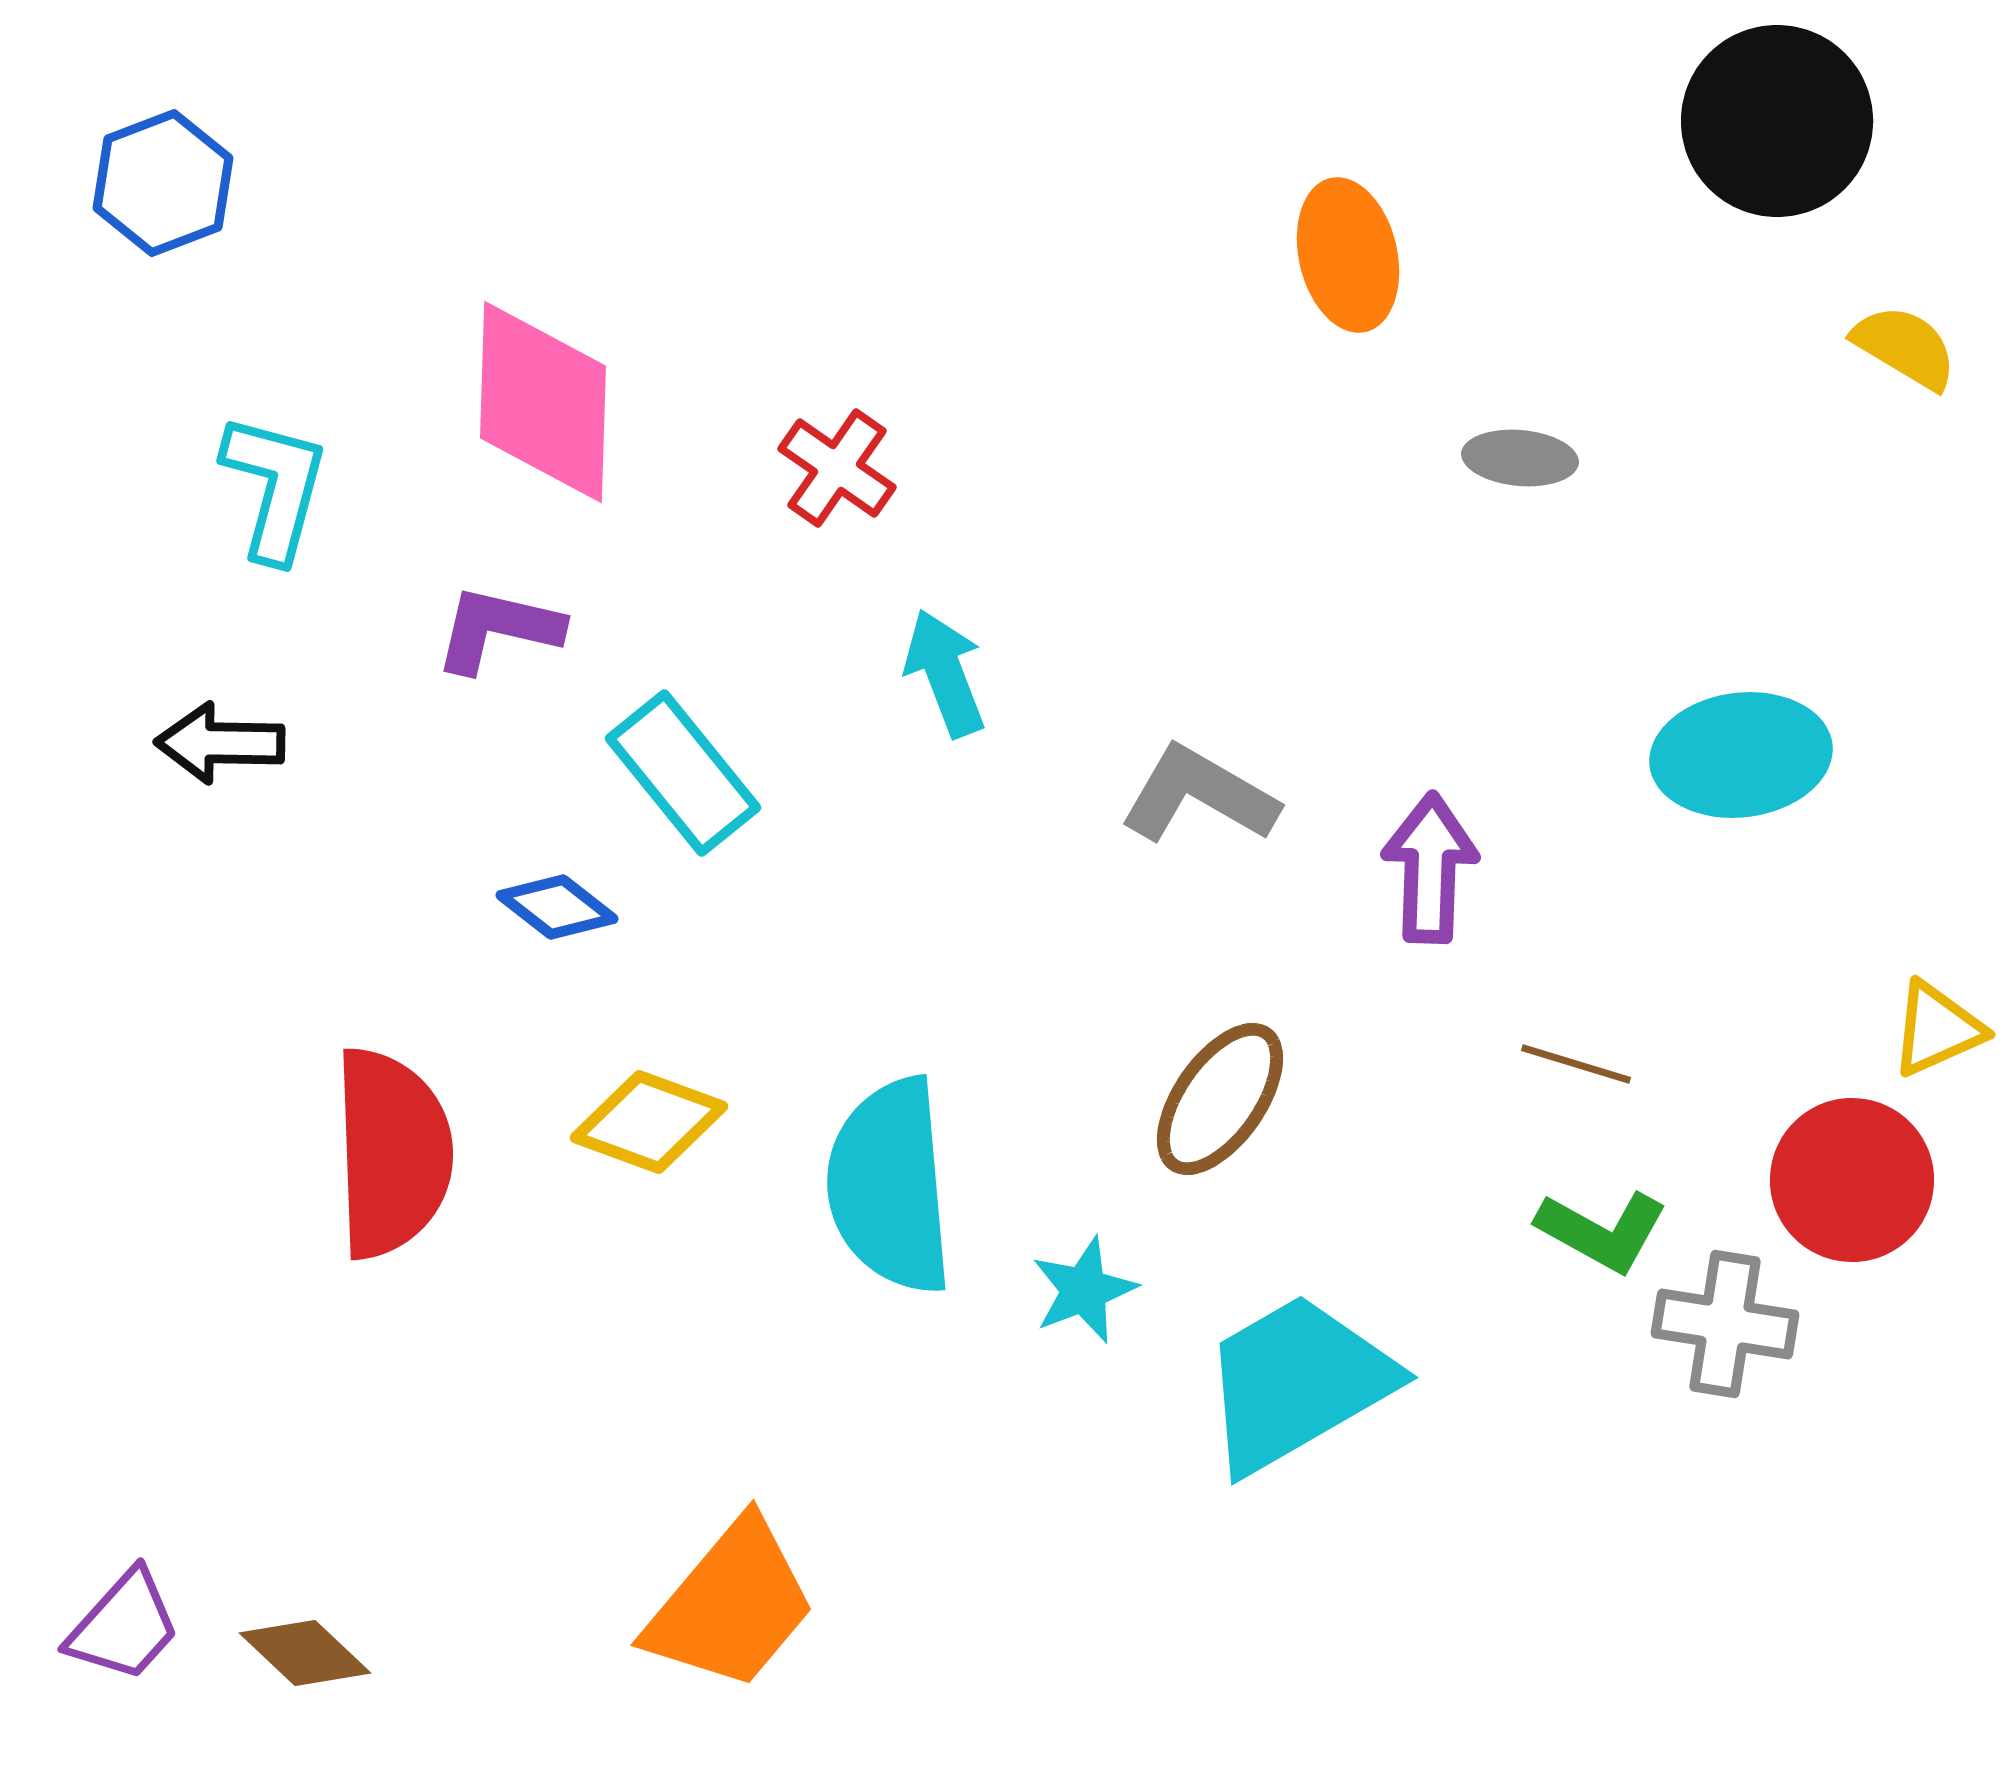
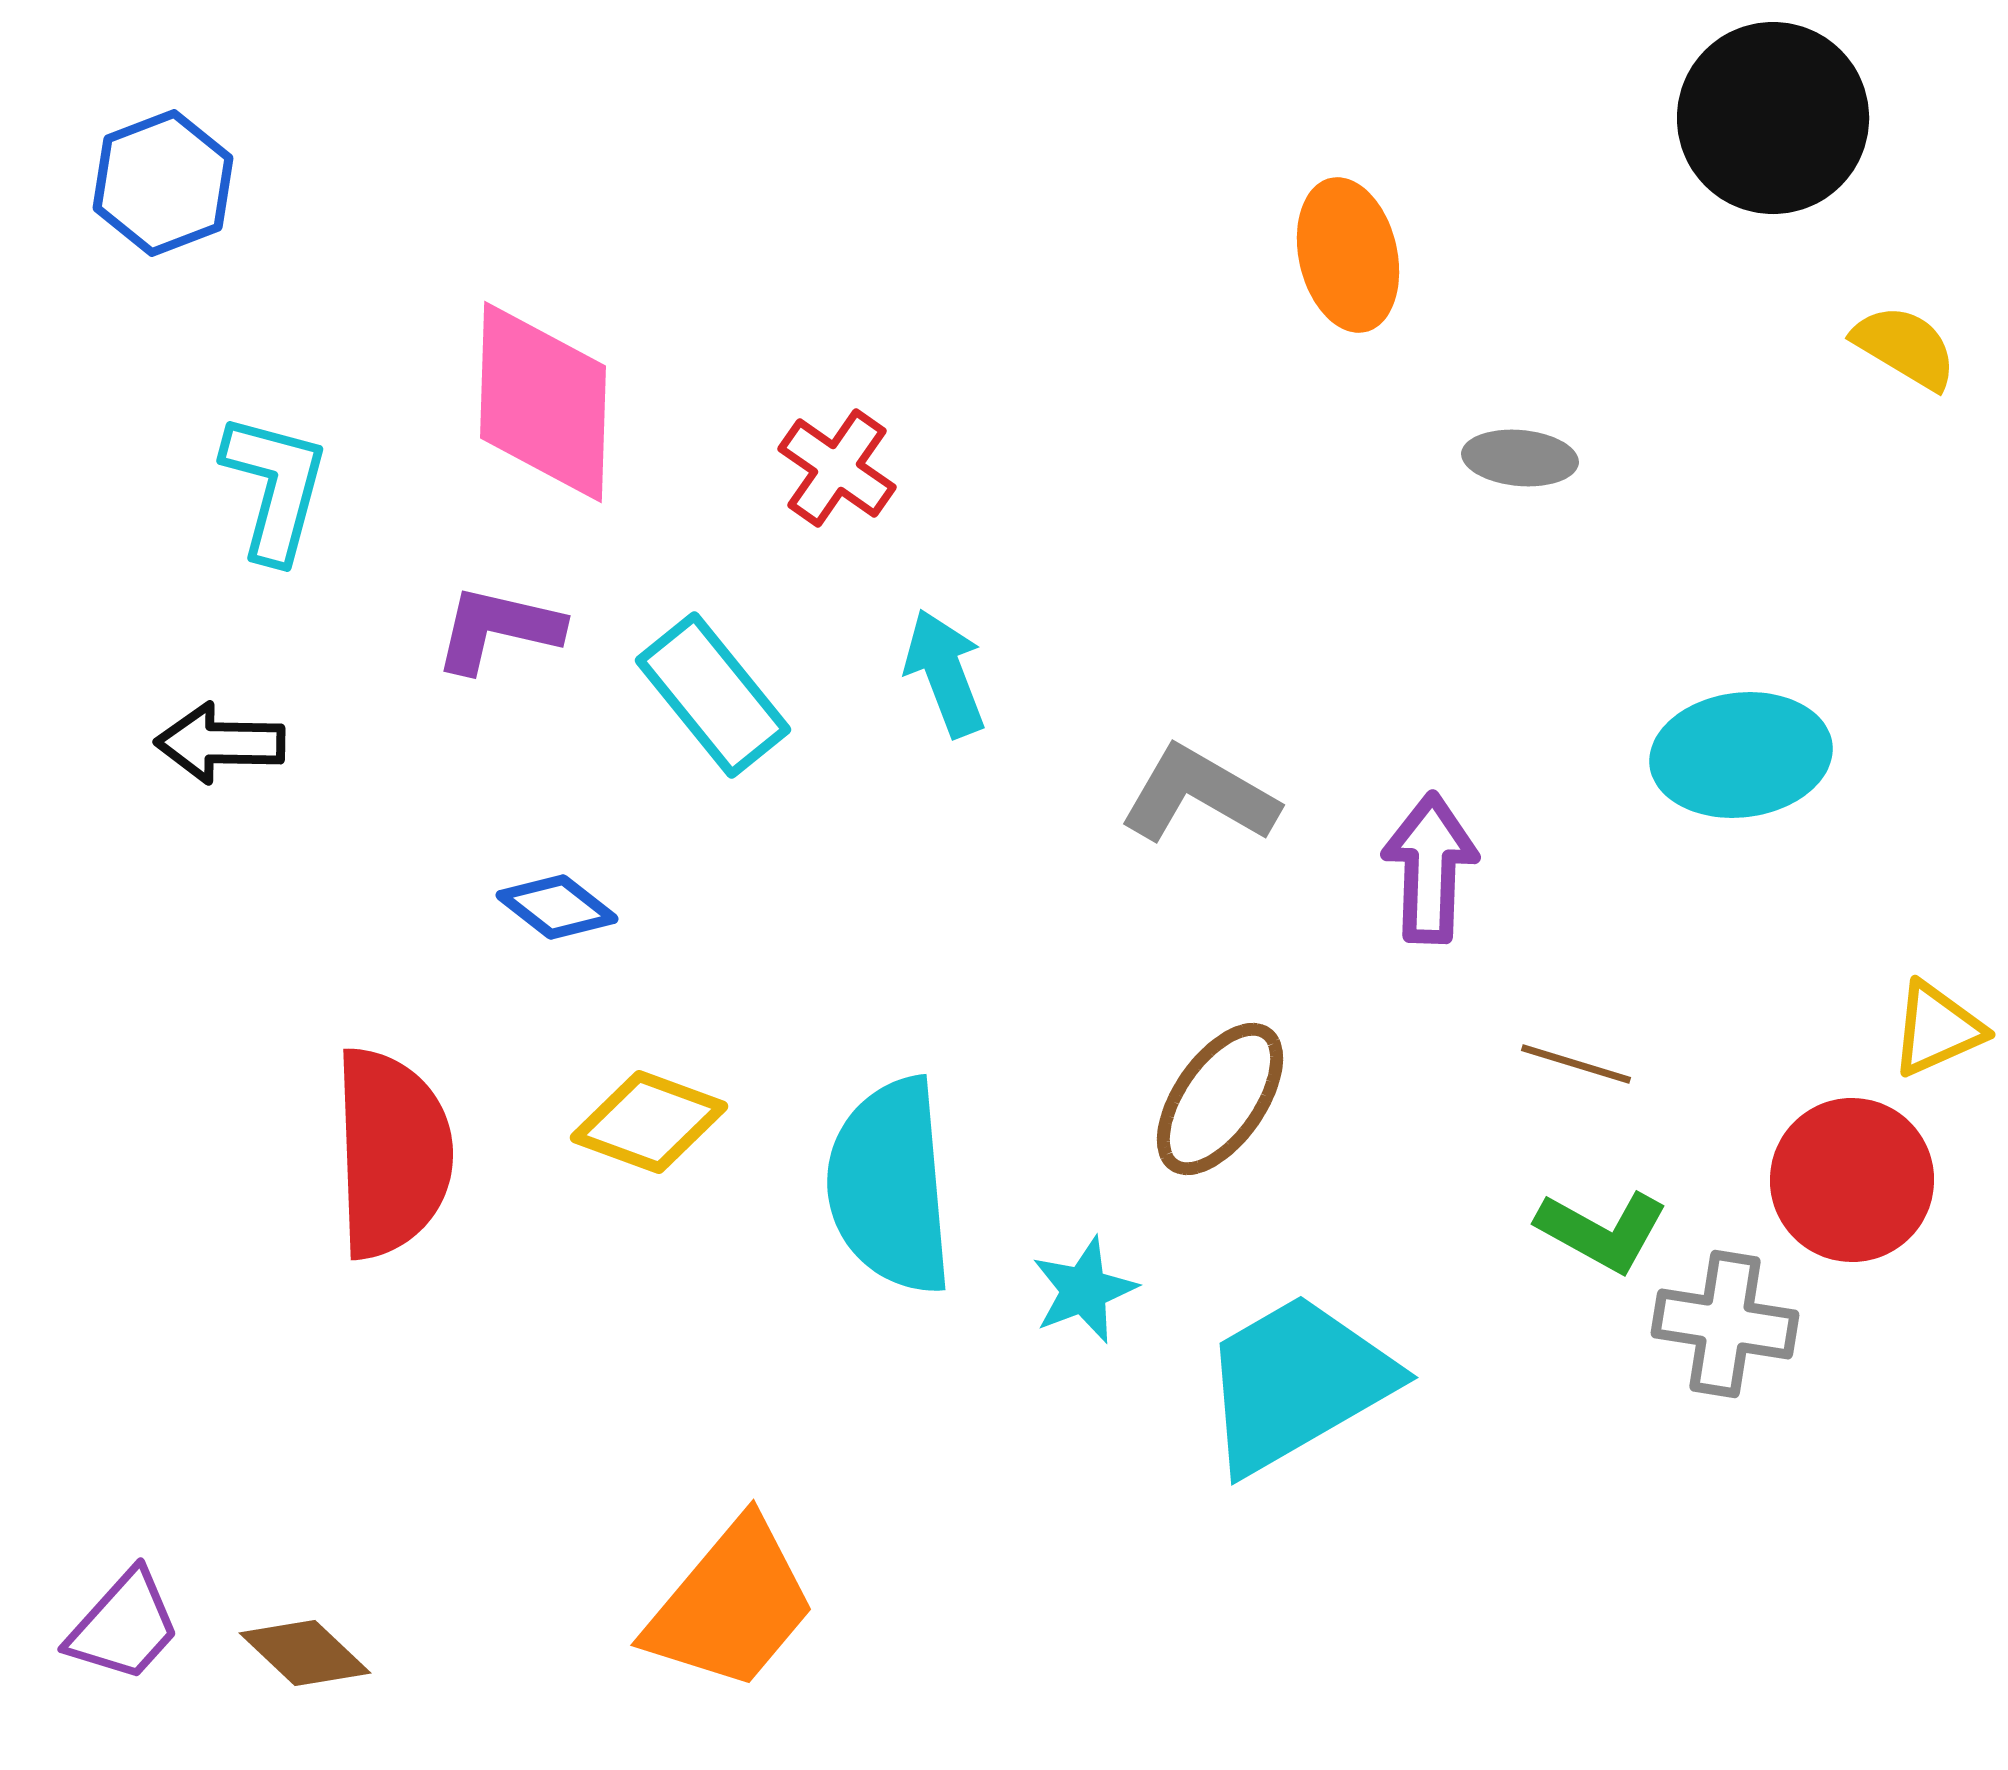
black circle: moved 4 px left, 3 px up
cyan rectangle: moved 30 px right, 78 px up
